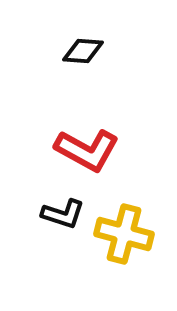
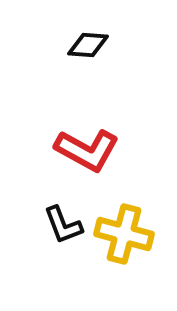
black diamond: moved 5 px right, 6 px up
black L-shape: moved 11 px down; rotated 51 degrees clockwise
